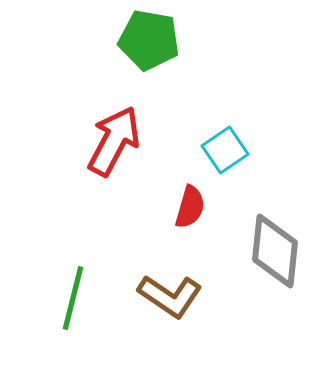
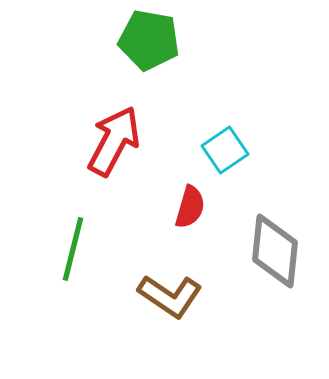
green line: moved 49 px up
